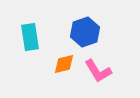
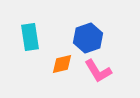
blue hexagon: moved 3 px right, 6 px down
orange diamond: moved 2 px left
